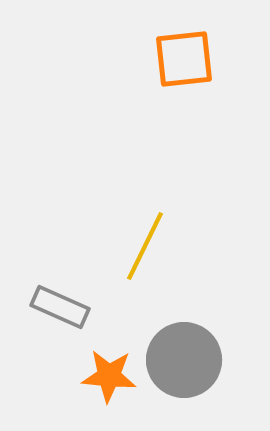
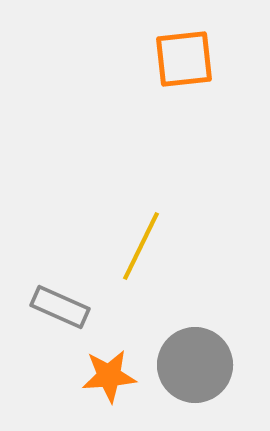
yellow line: moved 4 px left
gray circle: moved 11 px right, 5 px down
orange star: rotated 10 degrees counterclockwise
